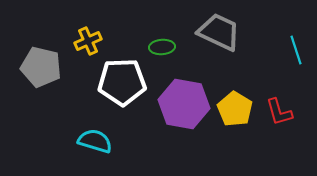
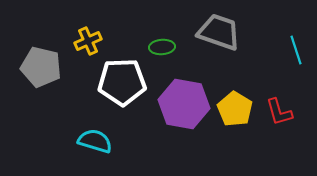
gray trapezoid: rotated 6 degrees counterclockwise
